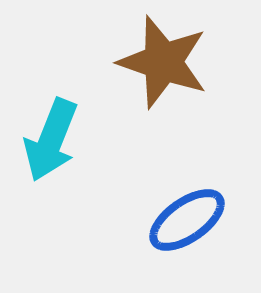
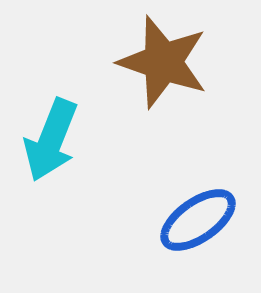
blue ellipse: moved 11 px right
